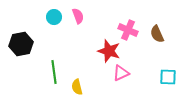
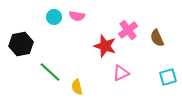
pink semicircle: moved 1 px left; rotated 119 degrees clockwise
pink cross: rotated 30 degrees clockwise
brown semicircle: moved 4 px down
red star: moved 4 px left, 5 px up
green line: moved 4 px left; rotated 40 degrees counterclockwise
cyan square: rotated 18 degrees counterclockwise
